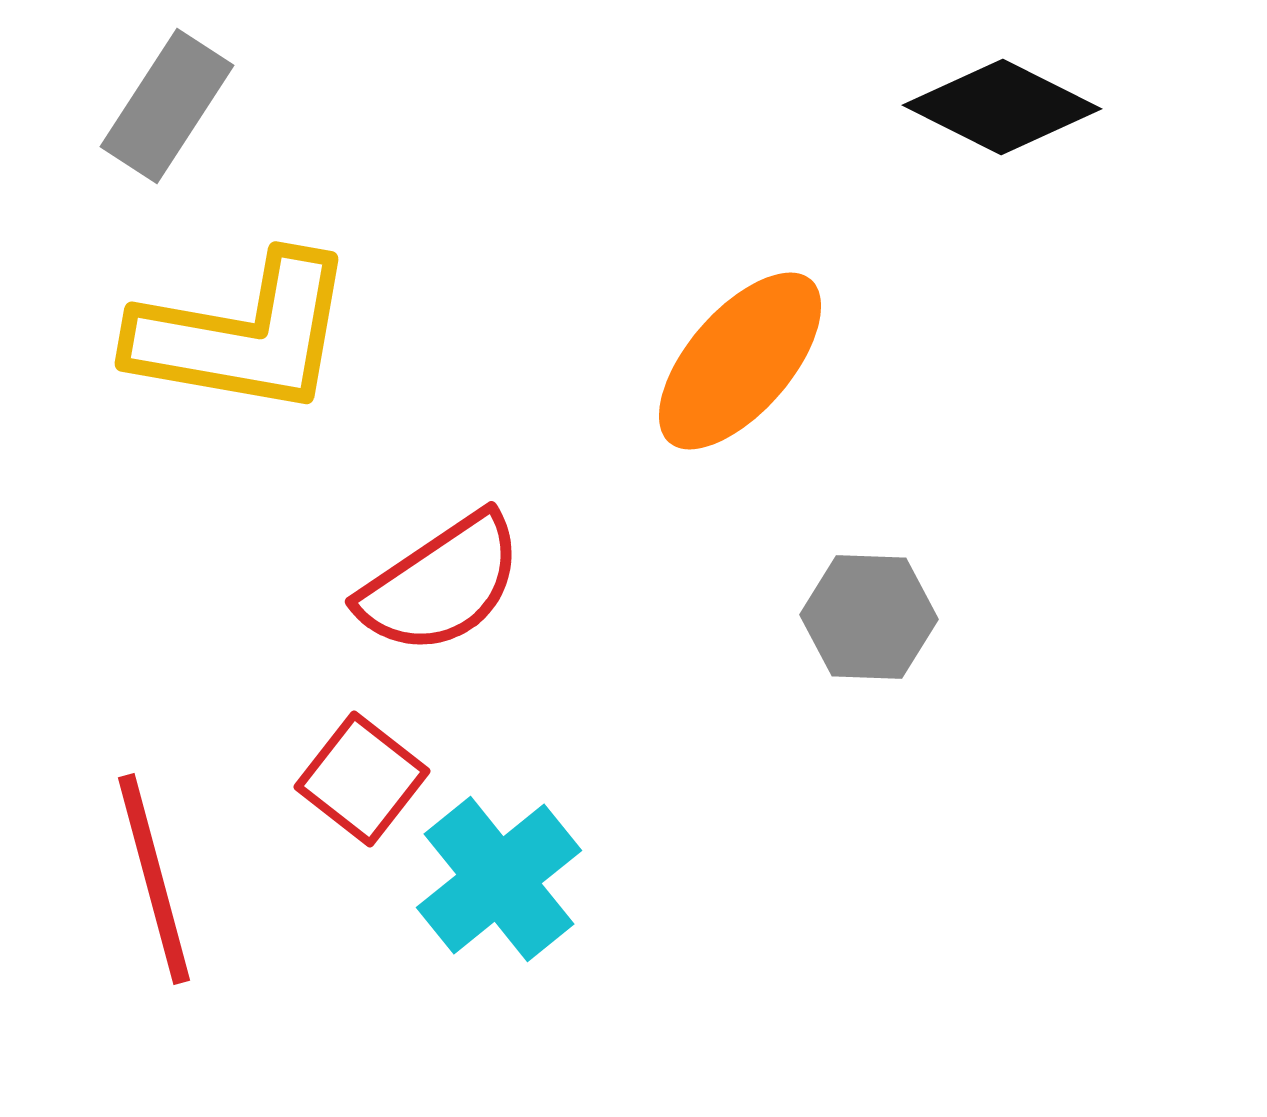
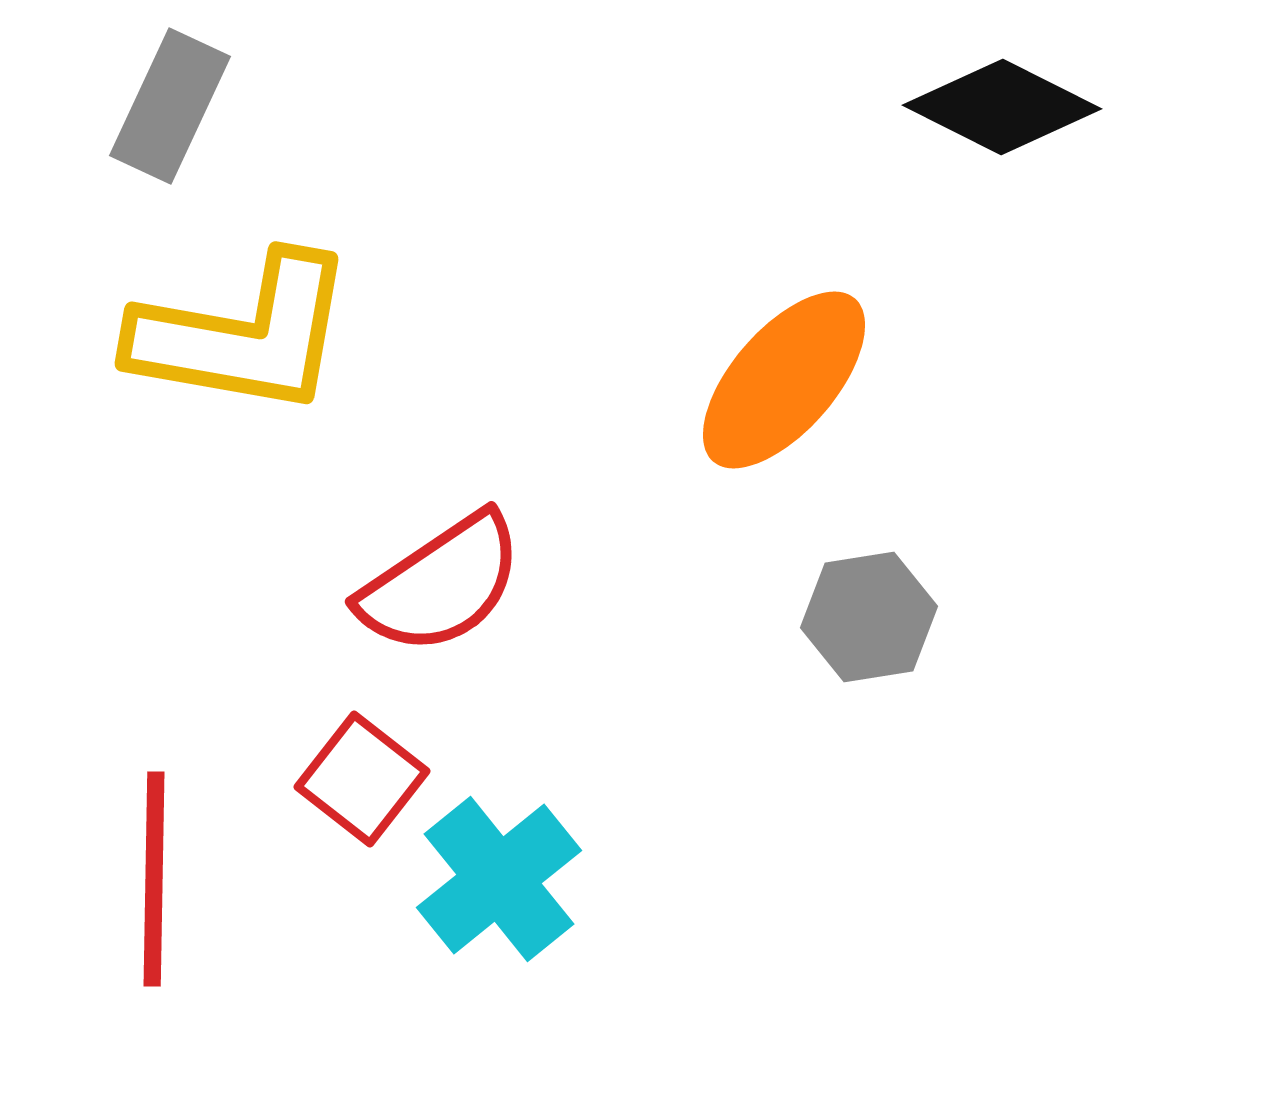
gray rectangle: moved 3 px right; rotated 8 degrees counterclockwise
orange ellipse: moved 44 px right, 19 px down
gray hexagon: rotated 11 degrees counterclockwise
red line: rotated 16 degrees clockwise
